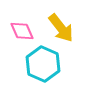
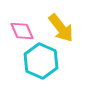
cyan hexagon: moved 2 px left, 3 px up
